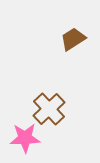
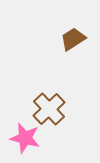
pink star: rotated 16 degrees clockwise
